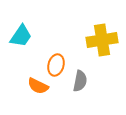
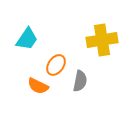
cyan trapezoid: moved 6 px right, 3 px down
orange ellipse: rotated 20 degrees clockwise
